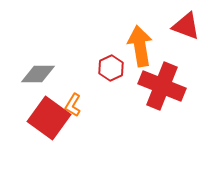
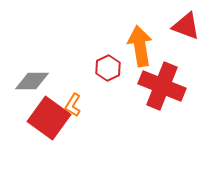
red hexagon: moved 3 px left
gray diamond: moved 6 px left, 7 px down
